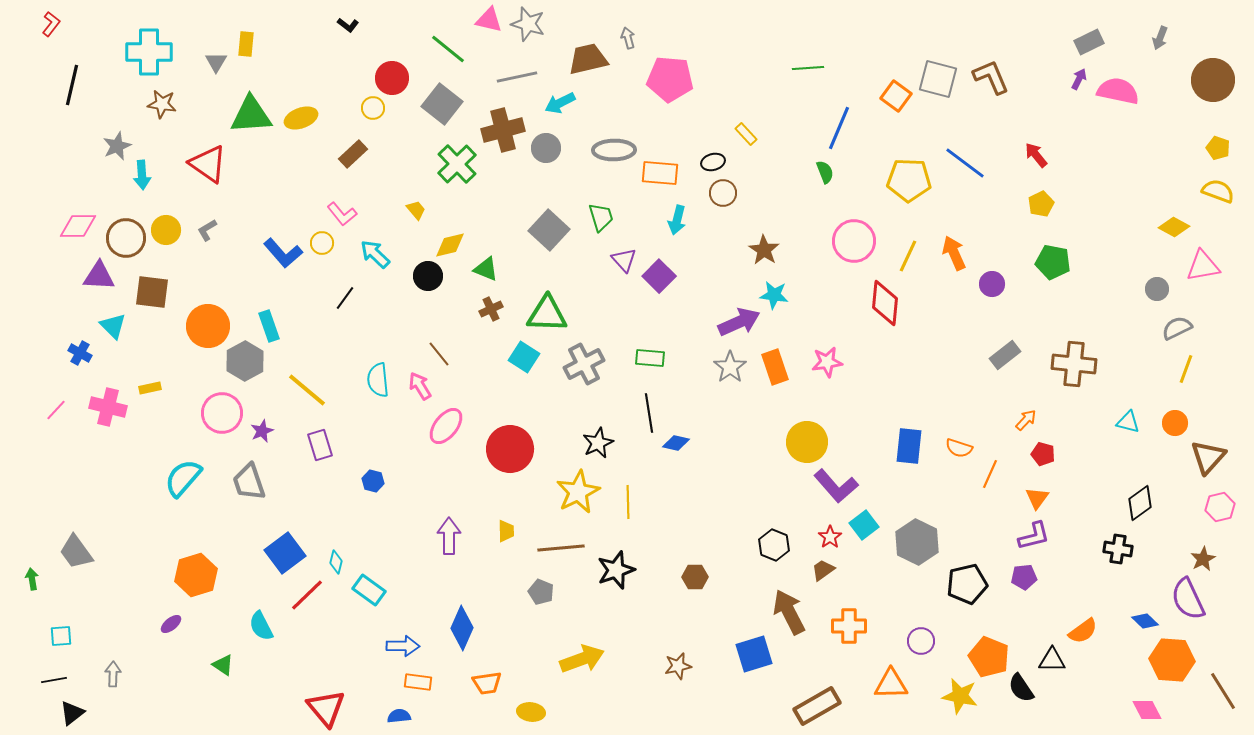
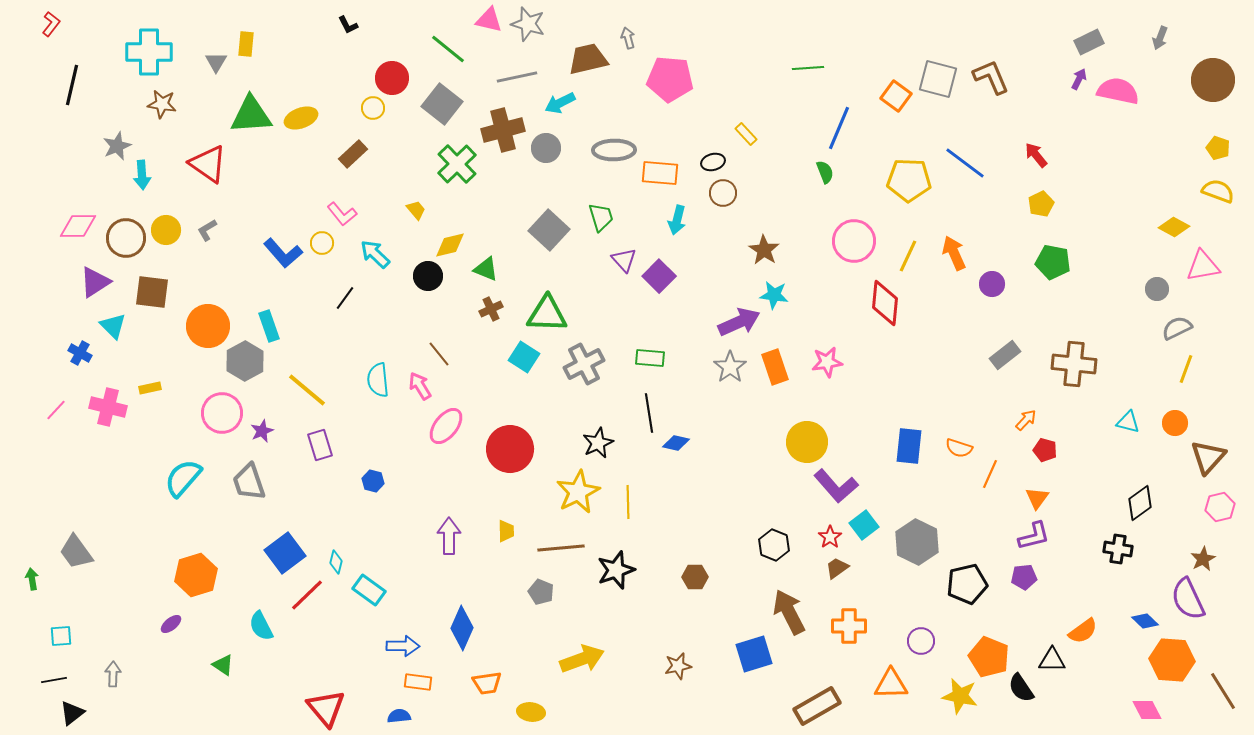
black L-shape at (348, 25): rotated 25 degrees clockwise
purple triangle at (99, 276): moved 4 px left, 6 px down; rotated 36 degrees counterclockwise
red pentagon at (1043, 454): moved 2 px right, 4 px up
brown trapezoid at (823, 570): moved 14 px right, 2 px up
